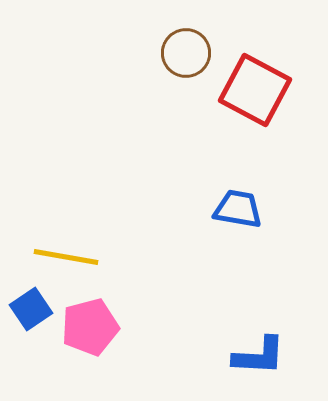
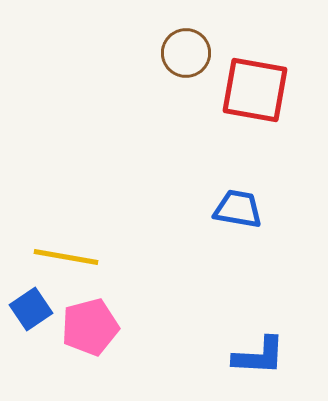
red square: rotated 18 degrees counterclockwise
